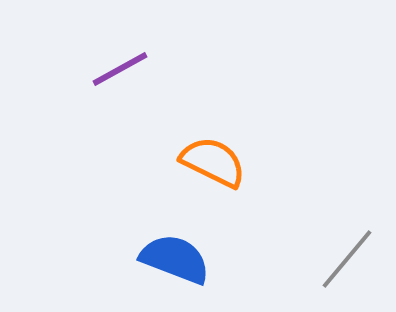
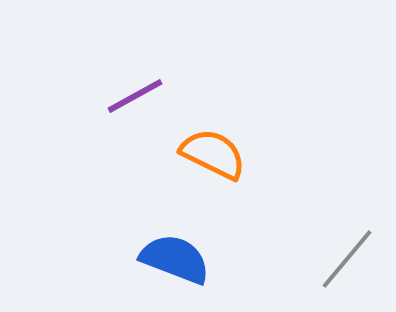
purple line: moved 15 px right, 27 px down
orange semicircle: moved 8 px up
